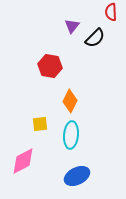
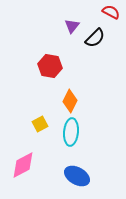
red semicircle: rotated 120 degrees clockwise
yellow square: rotated 21 degrees counterclockwise
cyan ellipse: moved 3 px up
pink diamond: moved 4 px down
blue ellipse: rotated 55 degrees clockwise
